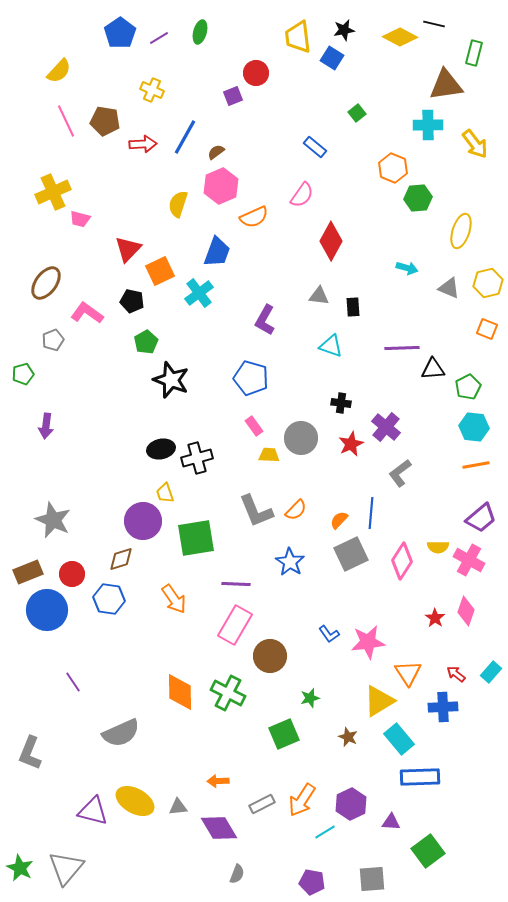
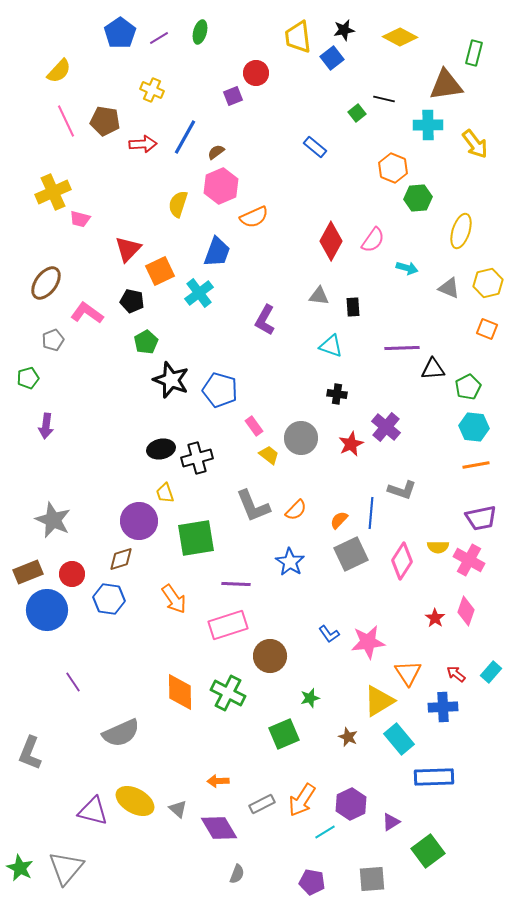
black line at (434, 24): moved 50 px left, 75 px down
blue square at (332, 58): rotated 20 degrees clockwise
pink semicircle at (302, 195): moved 71 px right, 45 px down
green pentagon at (23, 374): moved 5 px right, 4 px down
blue pentagon at (251, 378): moved 31 px left, 12 px down
black cross at (341, 403): moved 4 px left, 9 px up
yellow trapezoid at (269, 455): rotated 35 degrees clockwise
gray L-shape at (400, 473): moved 2 px right, 17 px down; rotated 124 degrees counterclockwise
gray L-shape at (256, 511): moved 3 px left, 5 px up
purple trapezoid at (481, 518): rotated 28 degrees clockwise
purple circle at (143, 521): moved 4 px left
pink rectangle at (235, 625): moved 7 px left; rotated 42 degrees clockwise
blue rectangle at (420, 777): moved 14 px right
gray triangle at (178, 807): moved 2 px down; rotated 48 degrees clockwise
purple triangle at (391, 822): rotated 36 degrees counterclockwise
